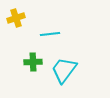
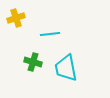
green cross: rotated 18 degrees clockwise
cyan trapezoid: moved 2 px right, 2 px up; rotated 48 degrees counterclockwise
